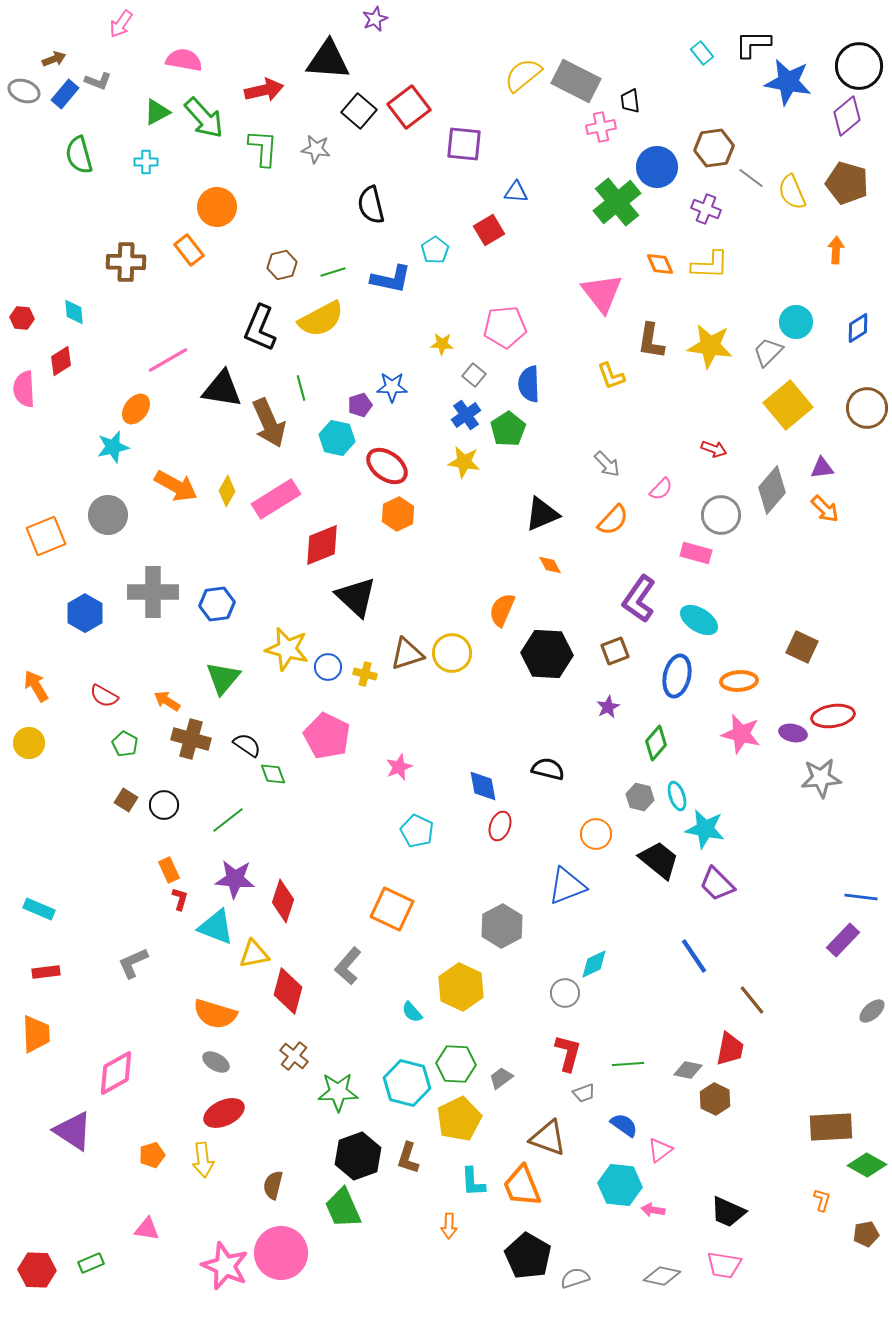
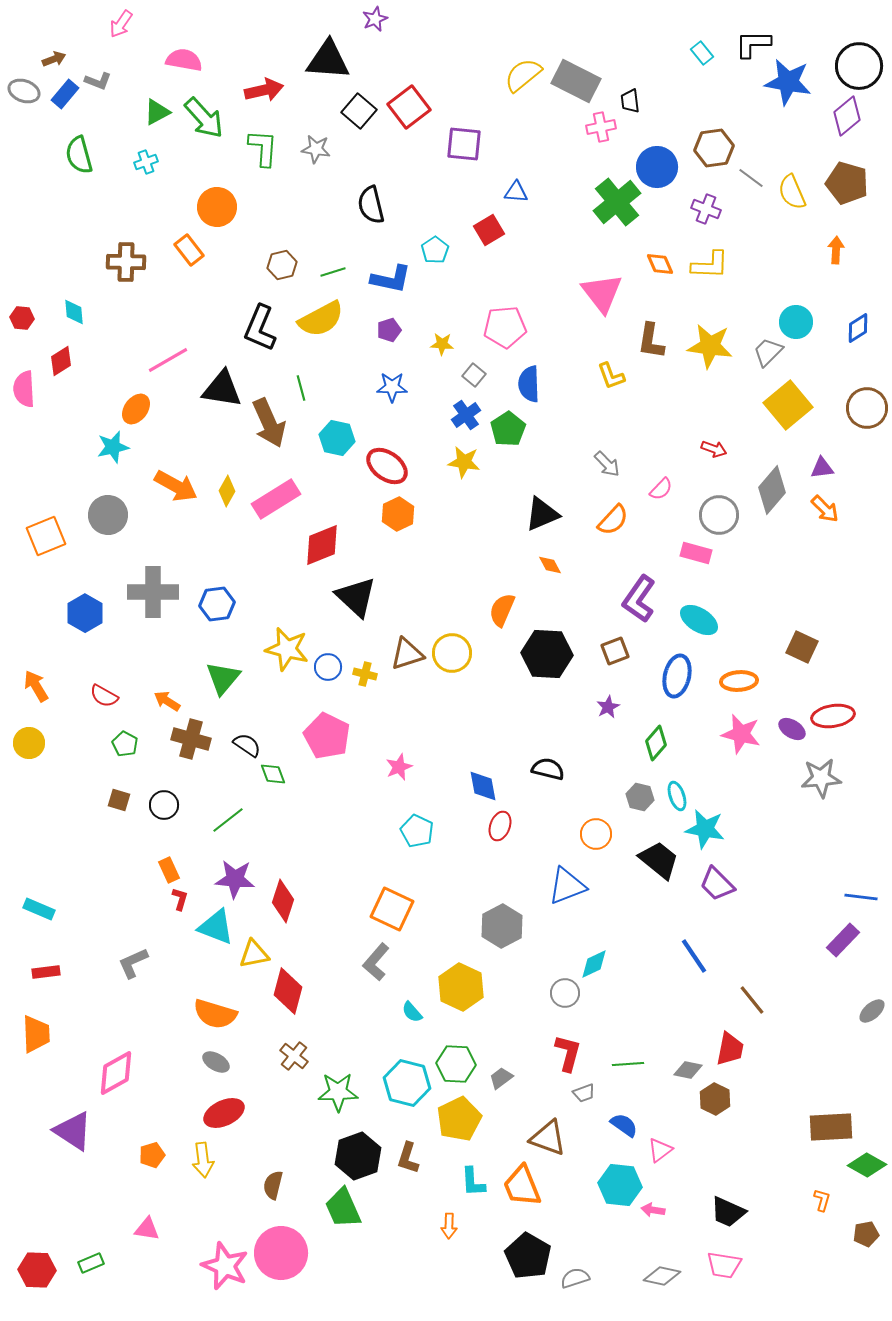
cyan cross at (146, 162): rotated 20 degrees counterclockwise
purple pentagon at (360, 405): moved 29 px right, 75 px up
gray circle at (721, 515): moved 2 px left
purple ellipse at (793, 733): moved 1 px left, 4 px up; rotated 20 degrees clockwise
brown square at (126, 800): moved 7 px left; rotated 15 degrees counterclockwise
gray L-shape at (348, 966): moved 28 px right, 4 px up
